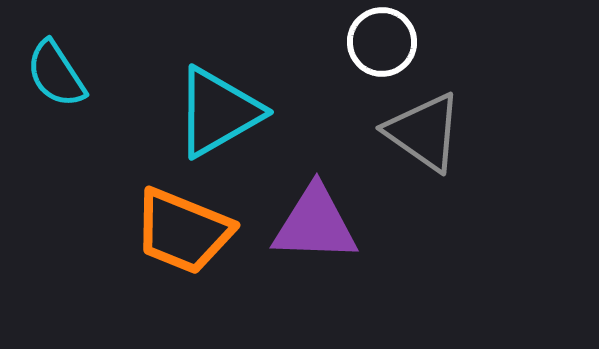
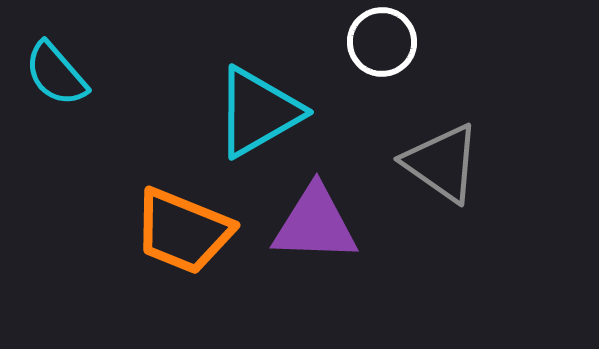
cyan semicircle: rotated 8 degrees counterclockwise
cyan triangle: moved 40 px right
gray triangle: moved 18 px right, 31 px down
